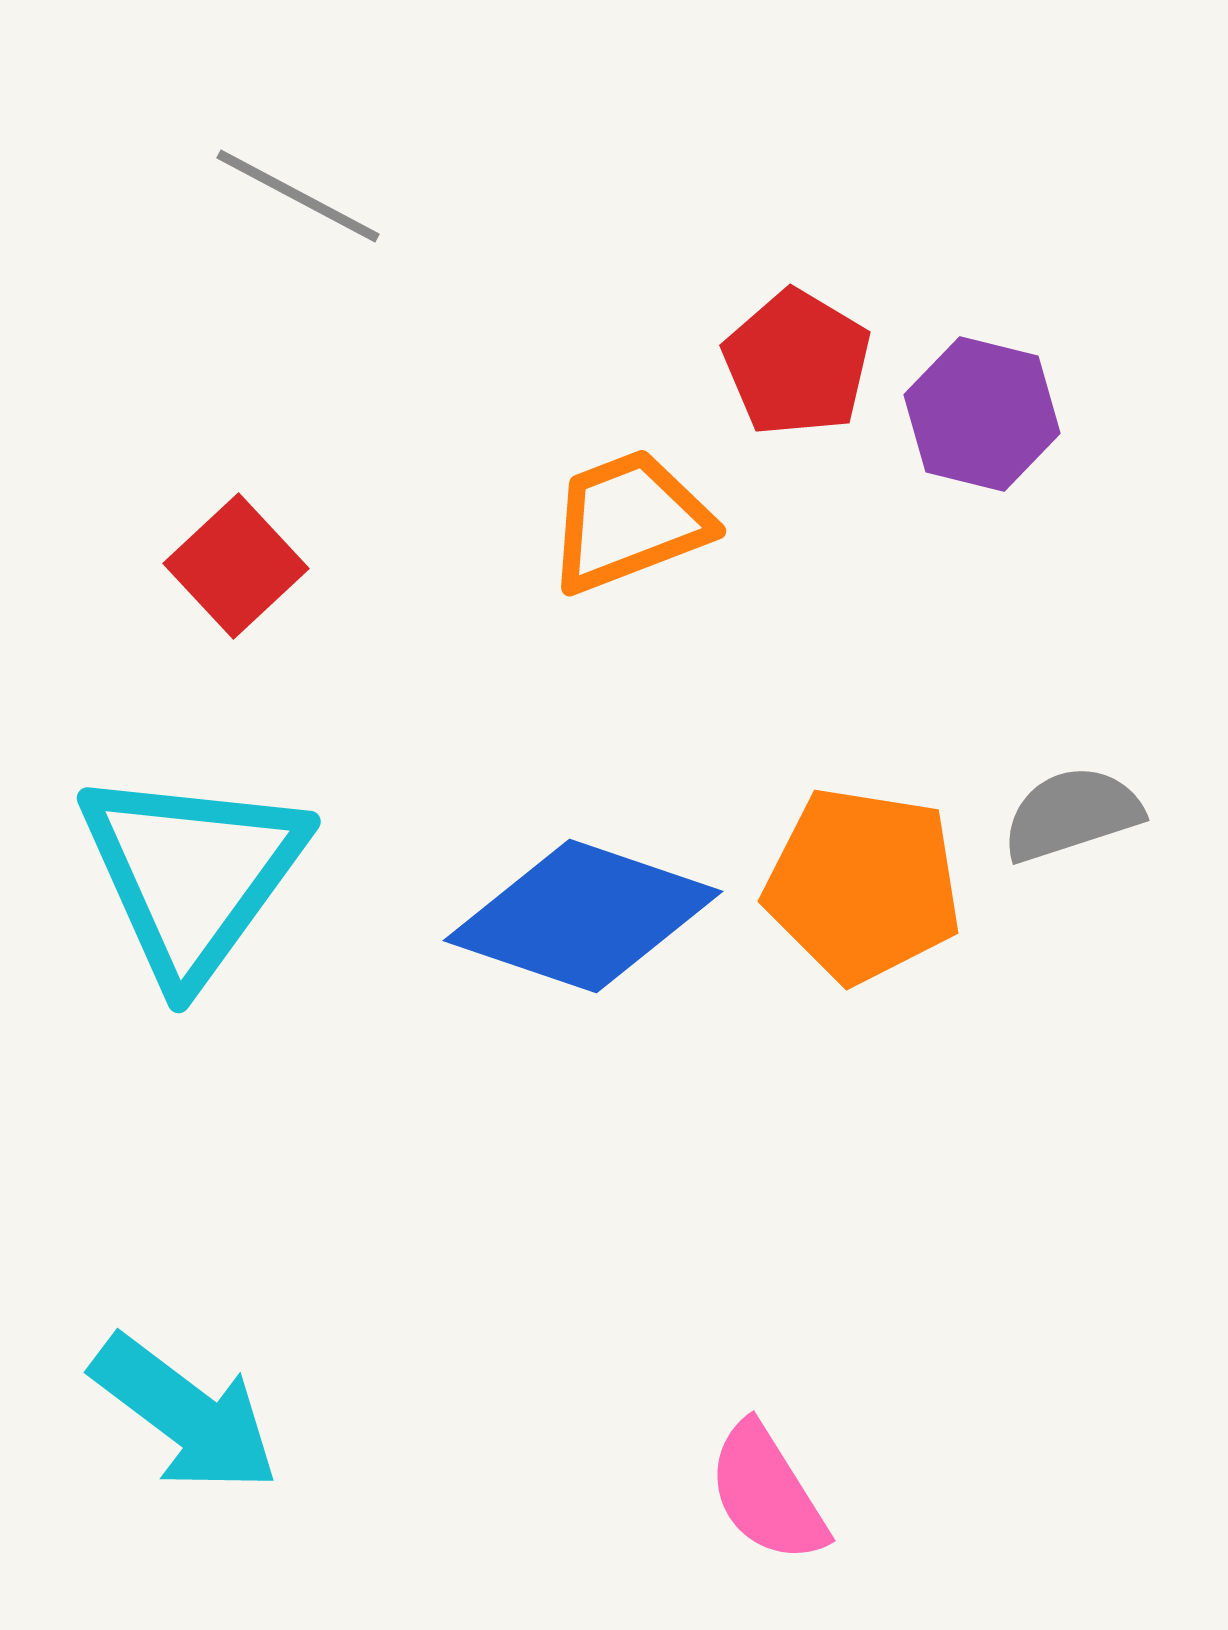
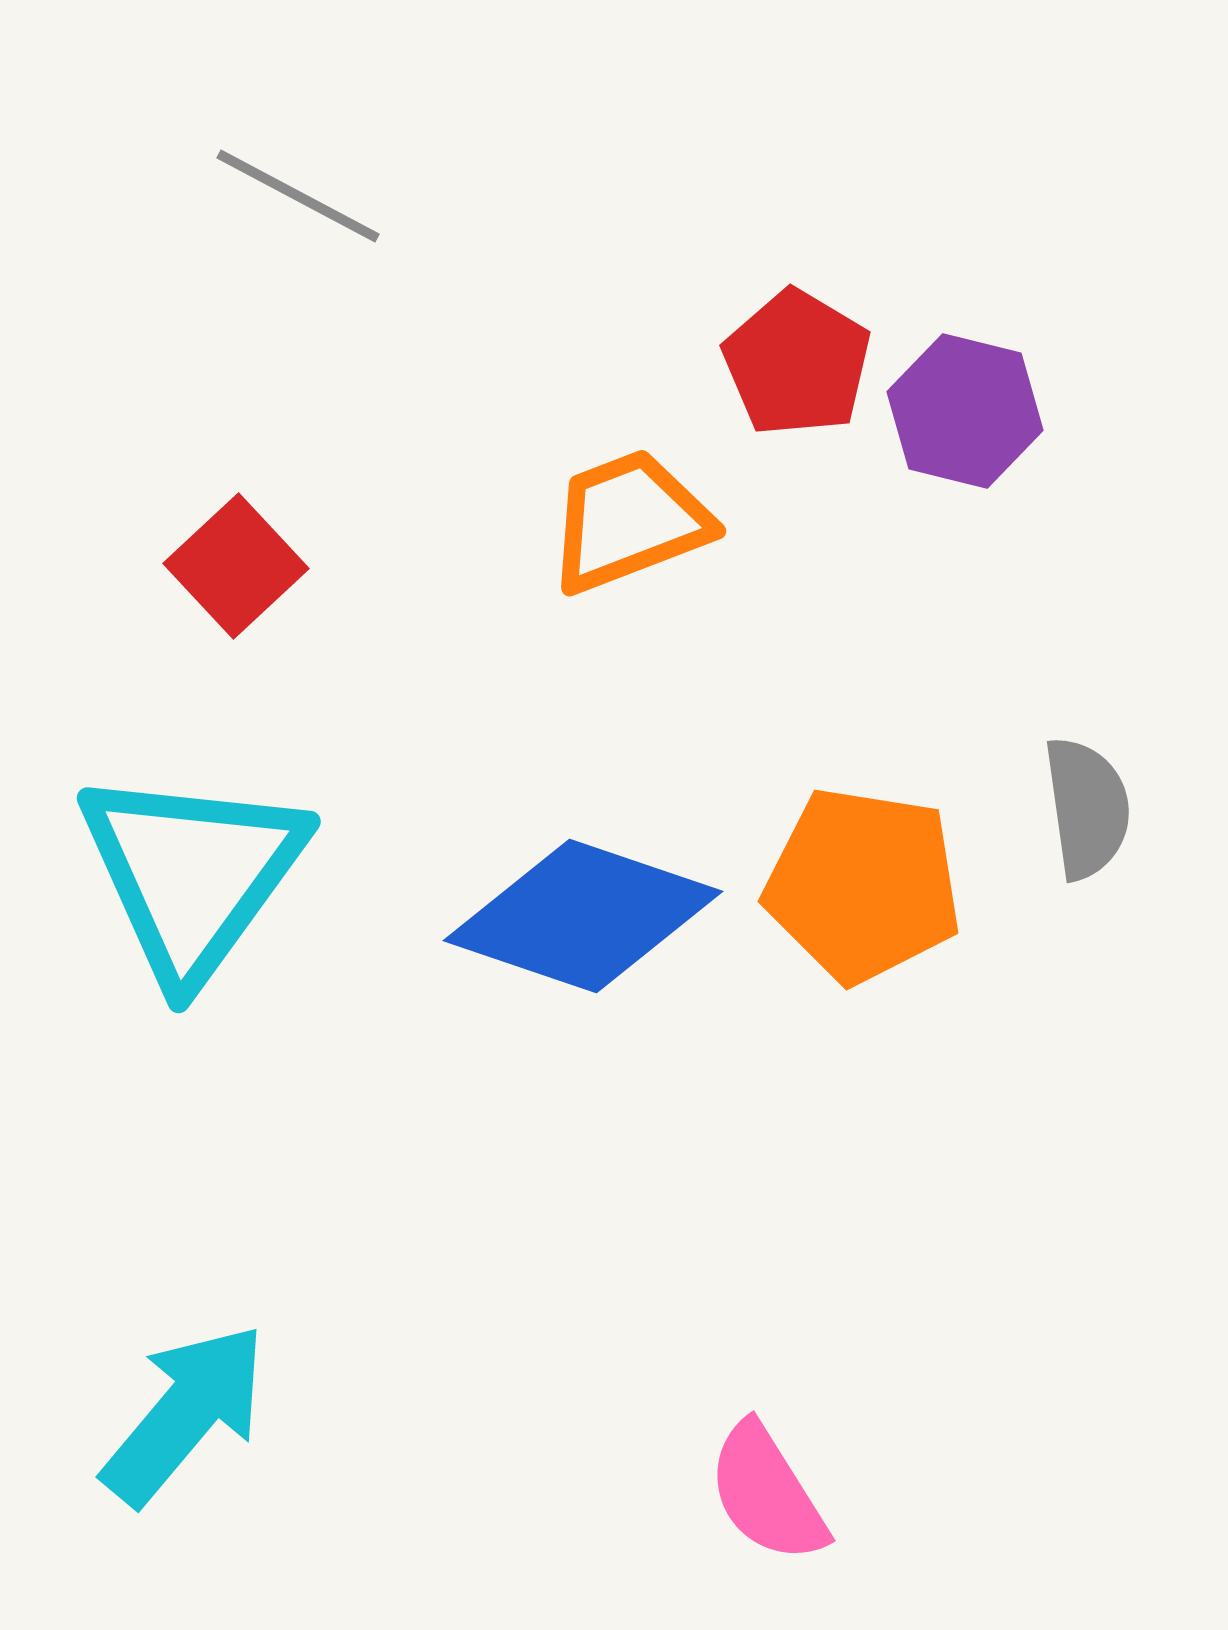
purple hexagon: moved 17 px left, 3 px up
gray semicircle: moved 15 px right, 6 px up; rotated 100 degrees clockwise
cyan arrow: rotated 87 degrees counterclockwise
